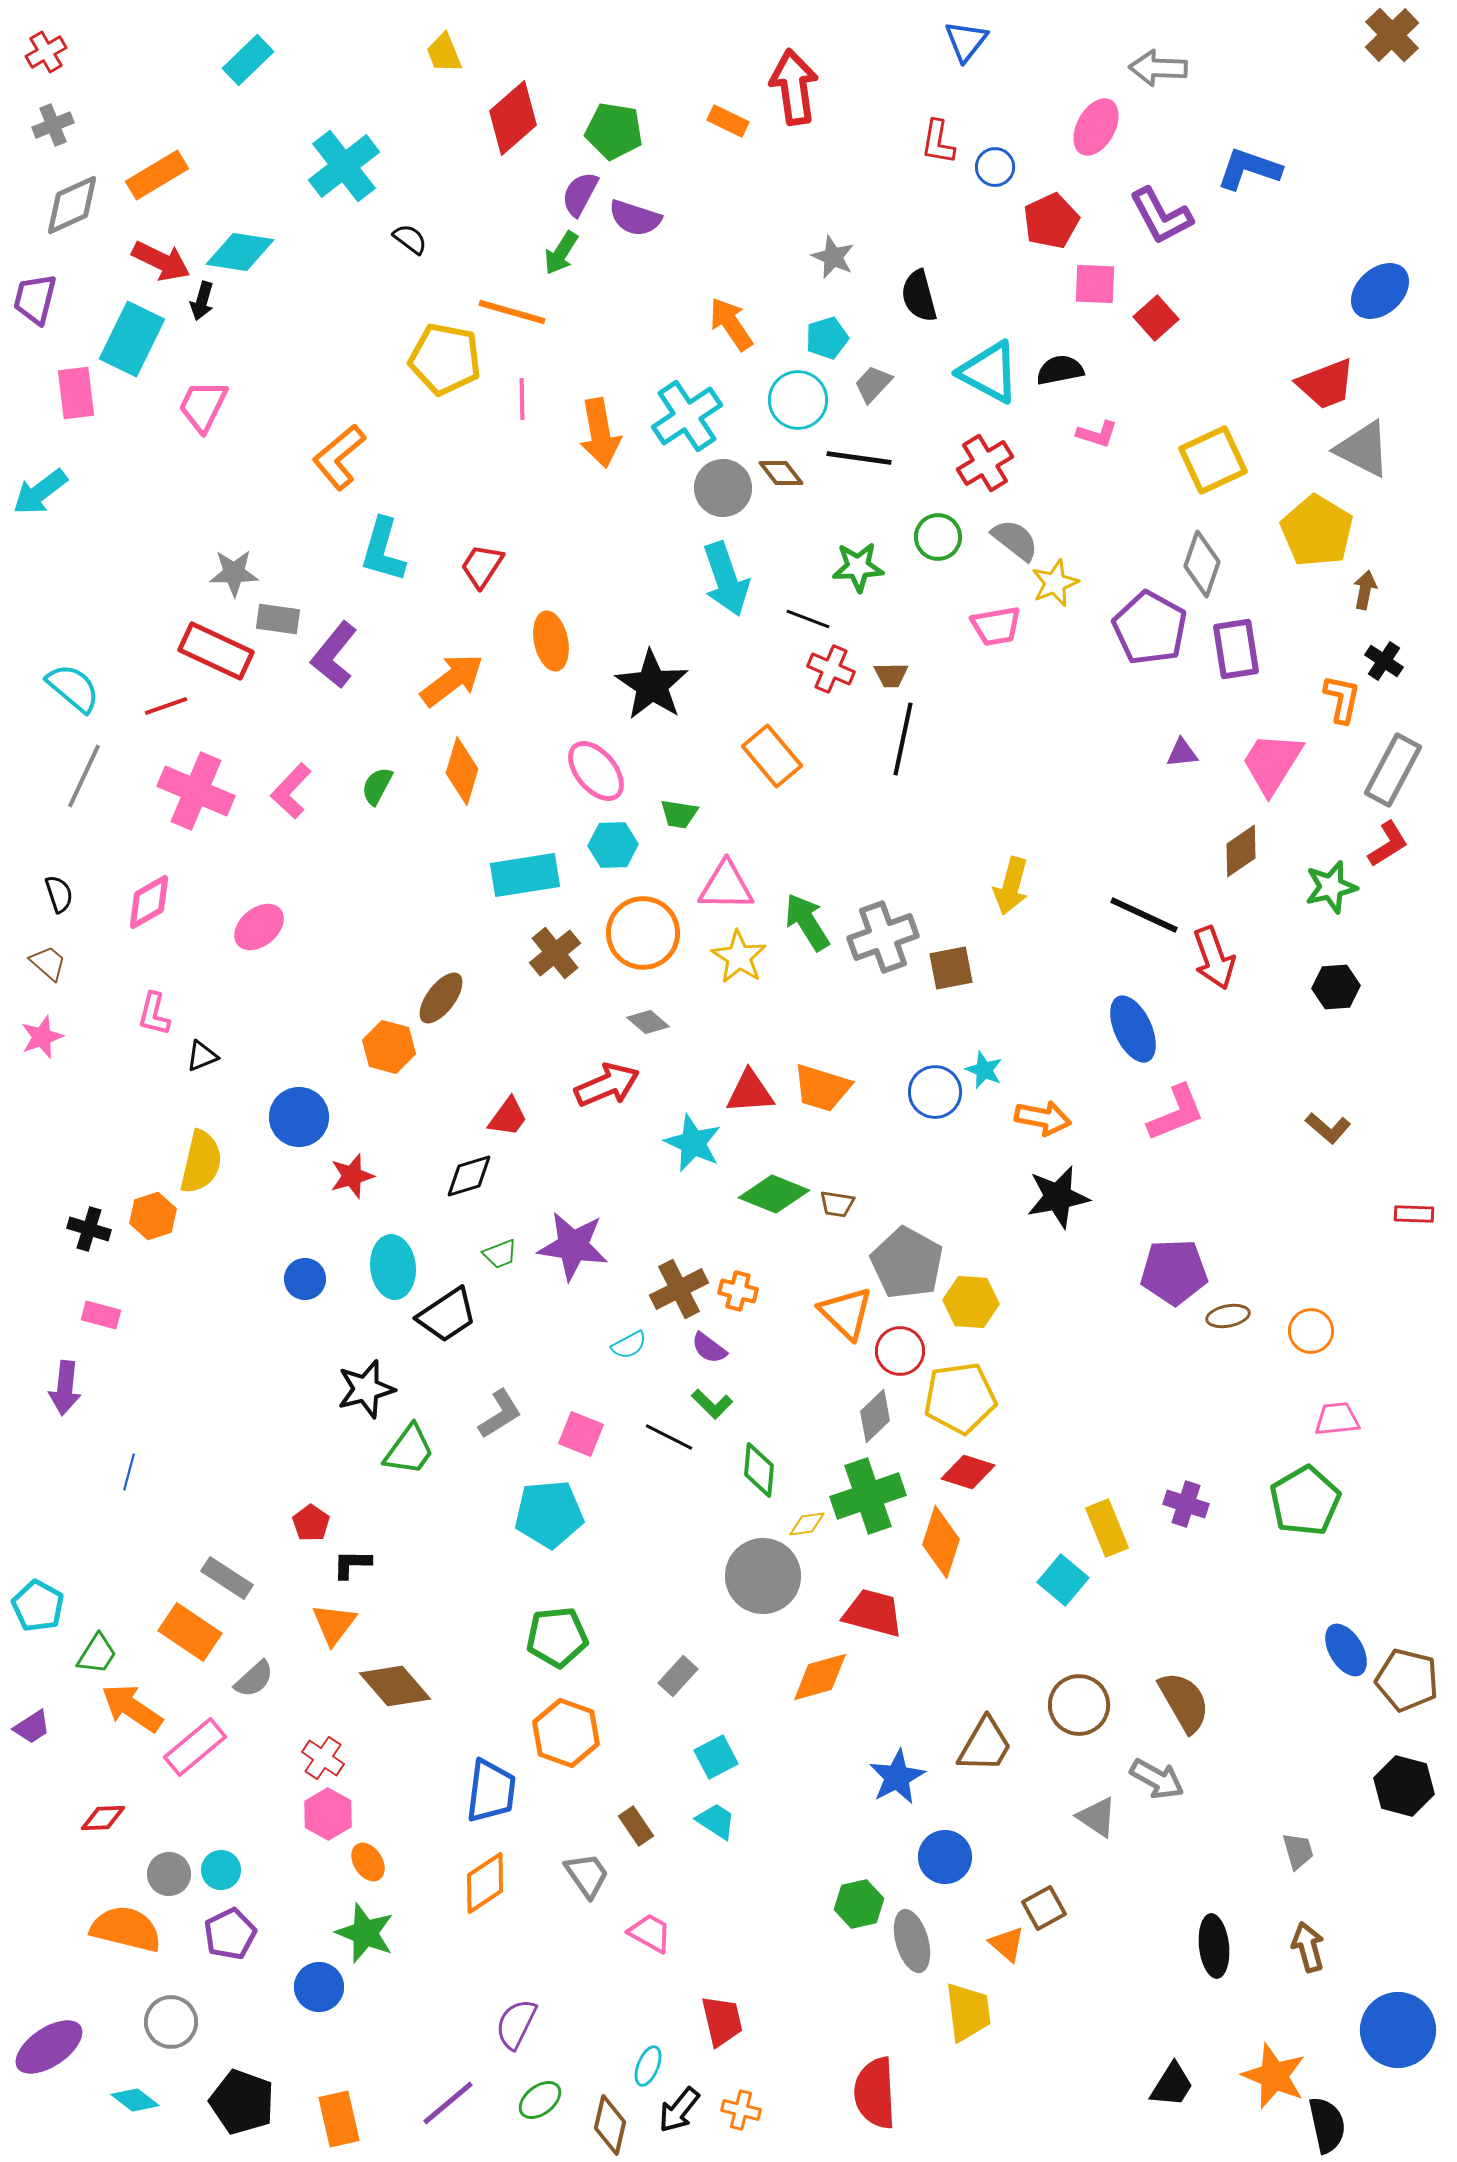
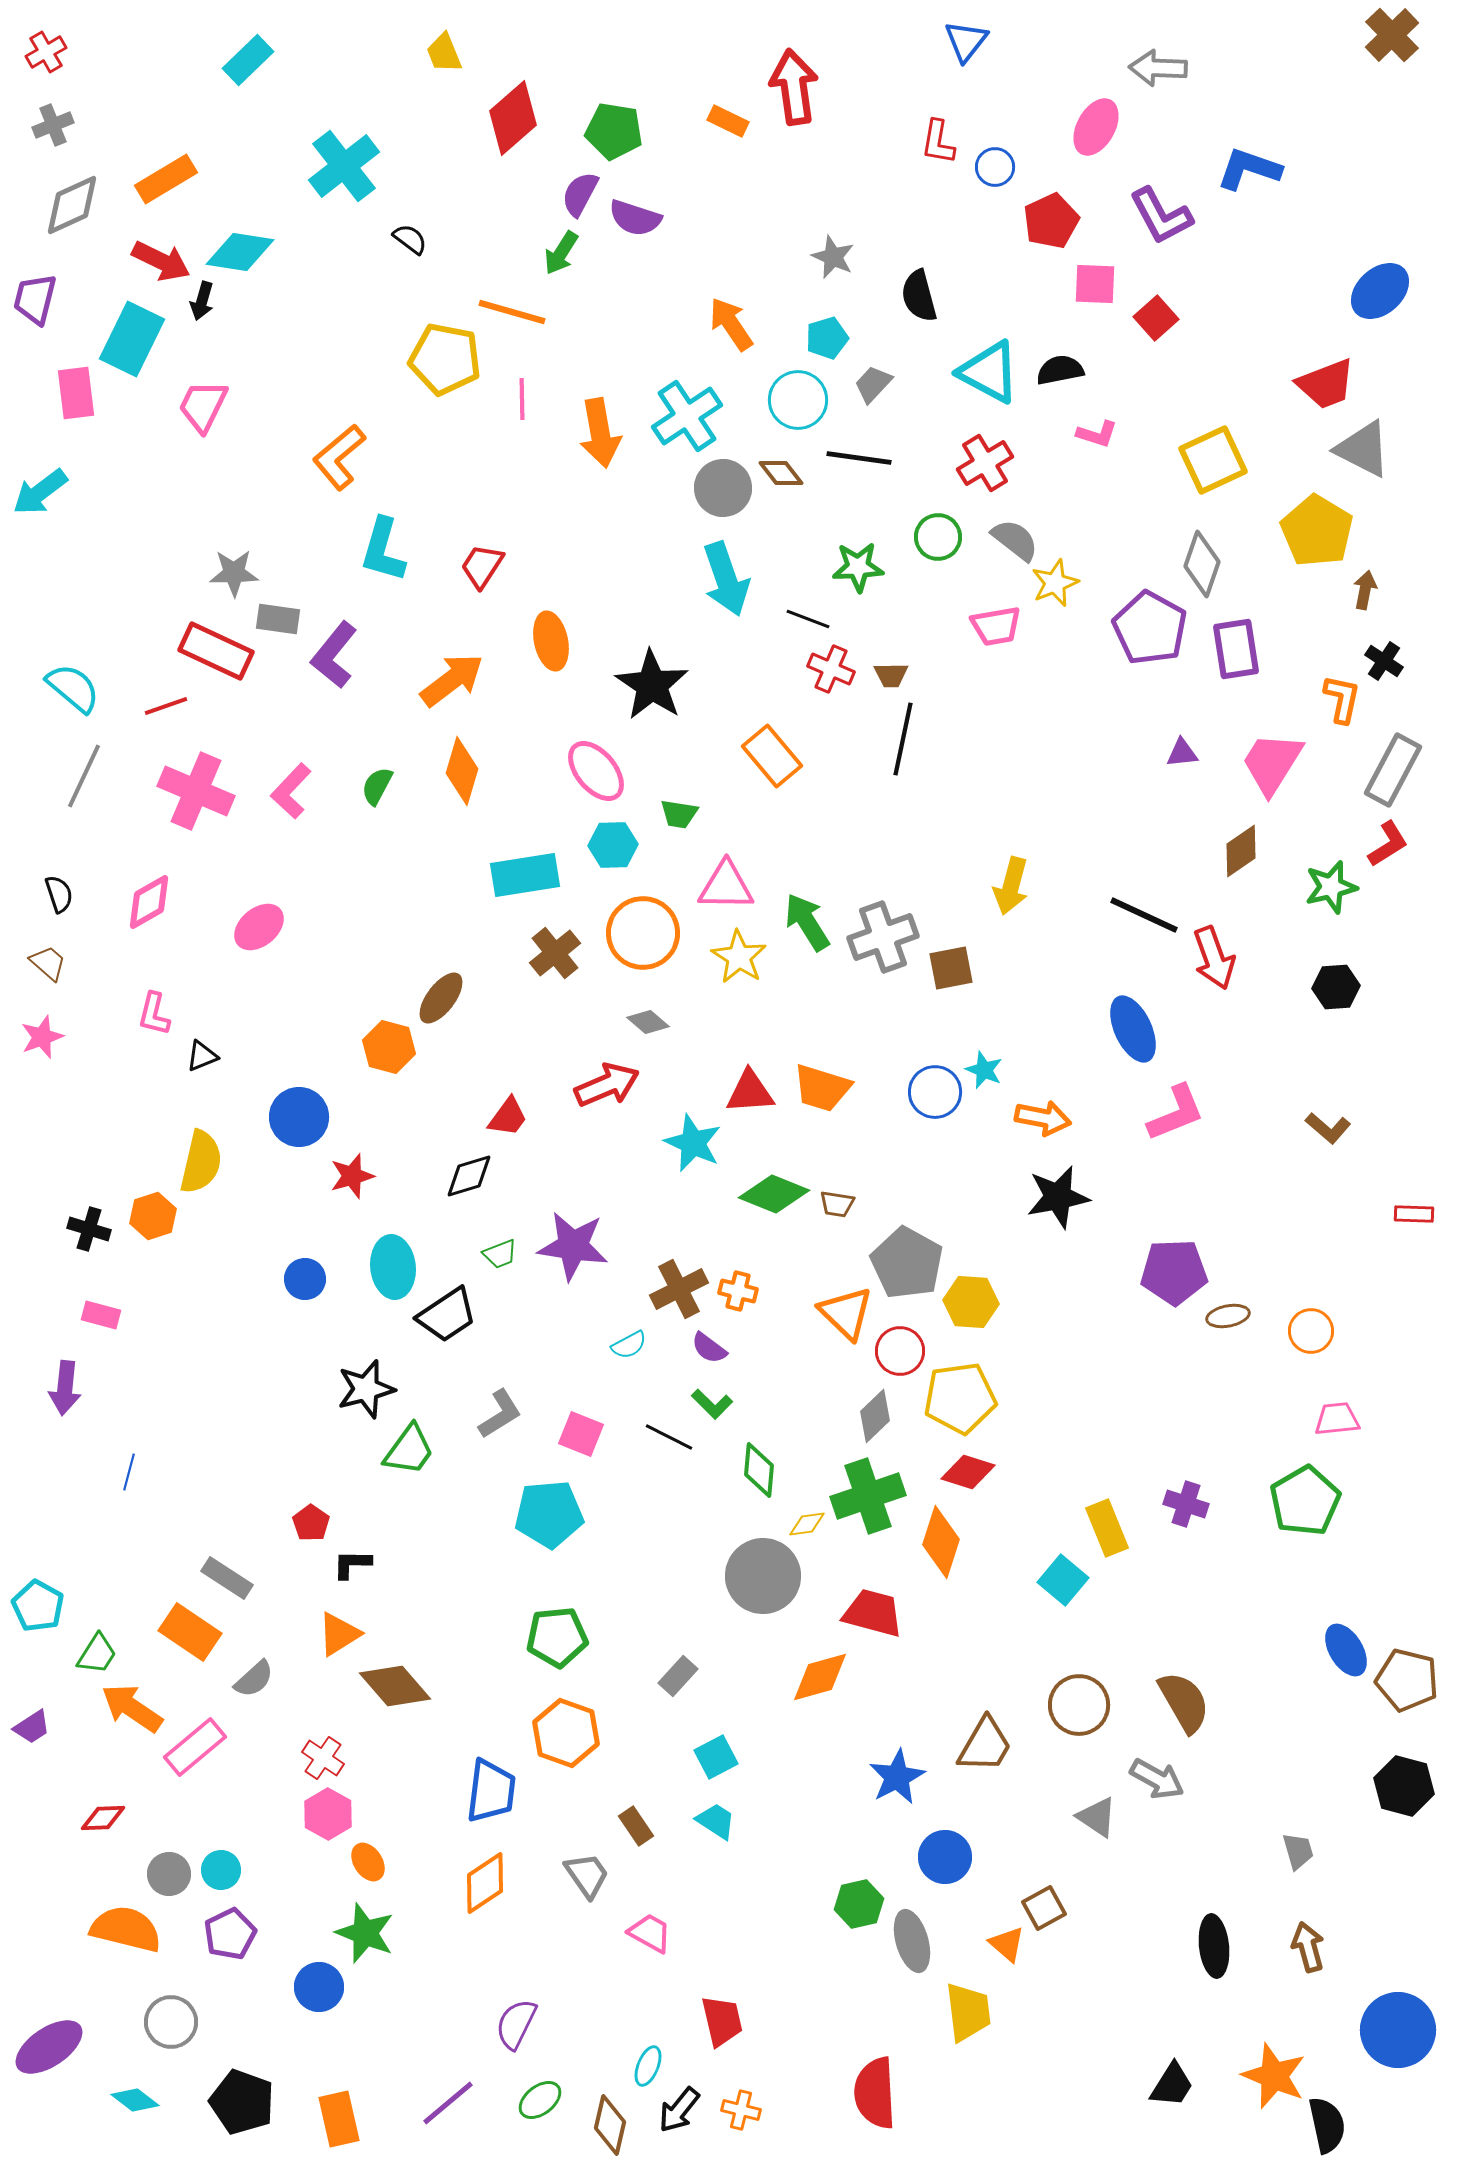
orange rectangle at (157, 175): moved 9 px right, 4 px down
orange triangle at (334, 1624): moved 5 px right, 10 px down; rotated 21 degrees clockwise
